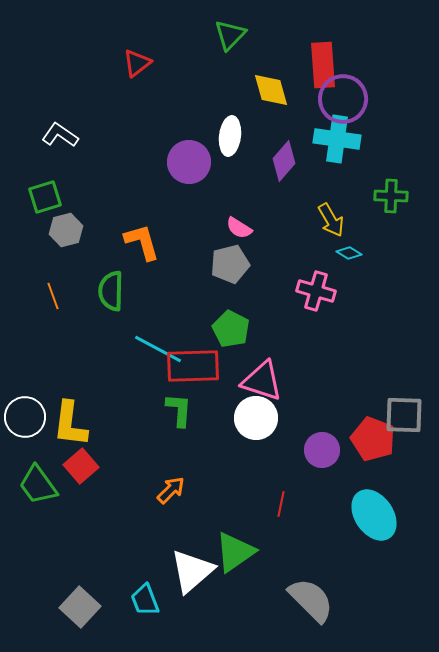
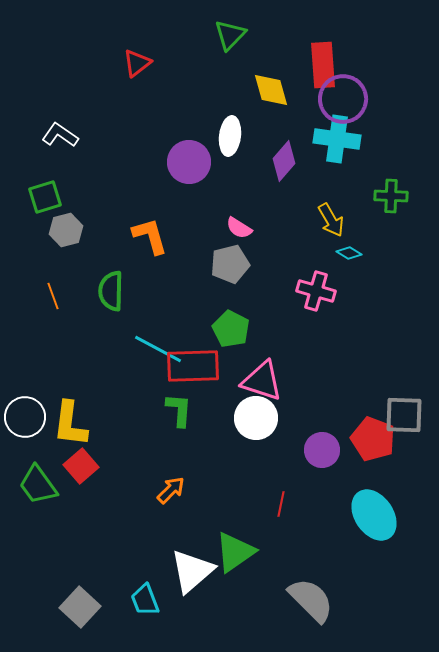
orange L-shape at (142, 242): moved 8 px right, 6 px up
